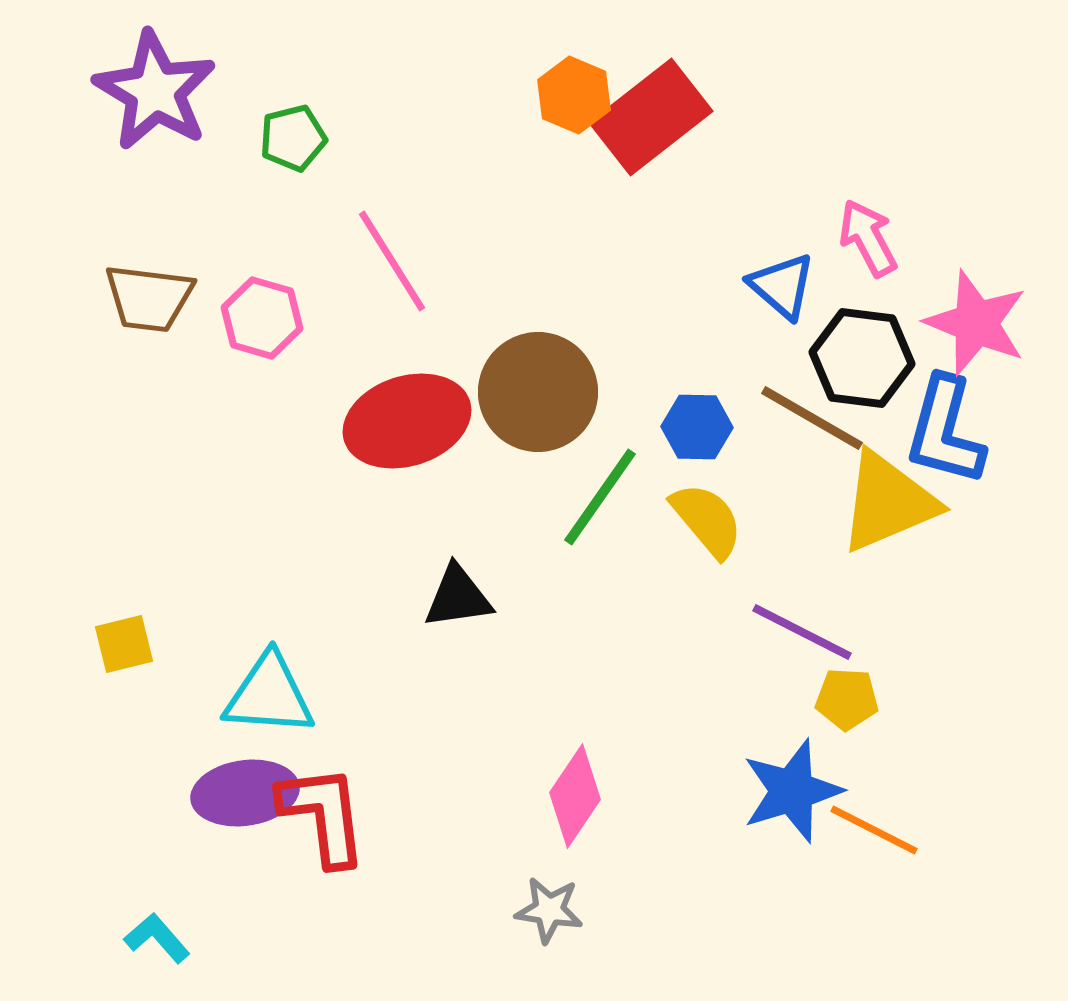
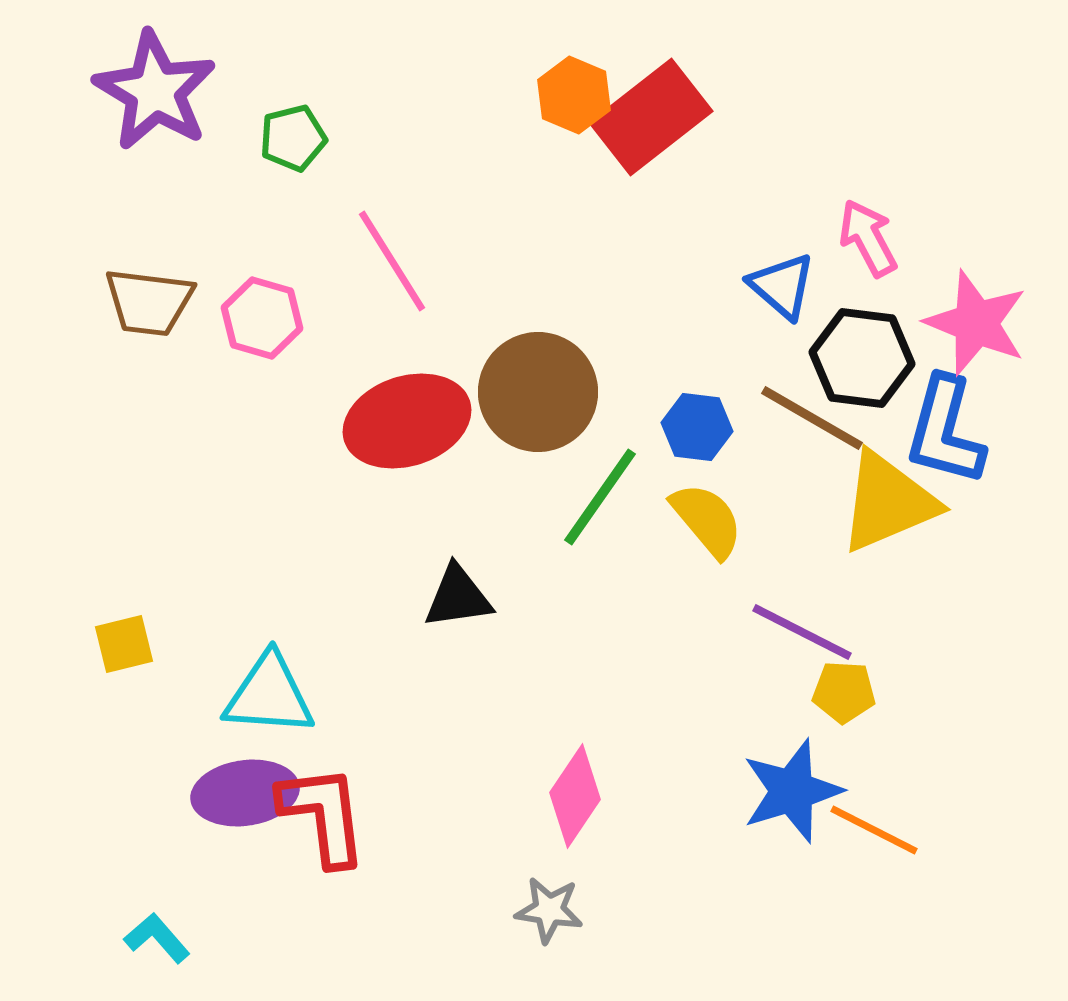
brown trapezoid: moved 4 px down
blue hexagon: rotated 6 degrees clockwise
yellow pentagon: moved 3 px left, 7 px up
